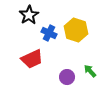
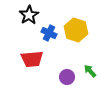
red trapezoid: rotated 20 degrees clockwise
